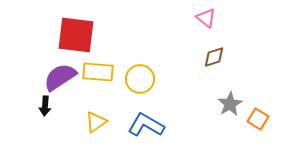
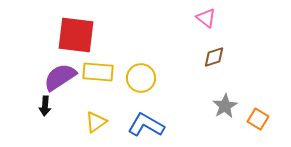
yellow circle: moved 1 px right, 1 px up
gray star: moved 5 px left, 2 px down
